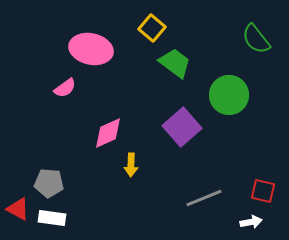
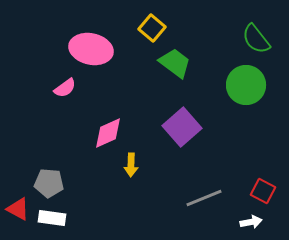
green circle: moved 17 px right, 10 px up
red square: rotated 15 degrees clockwise
